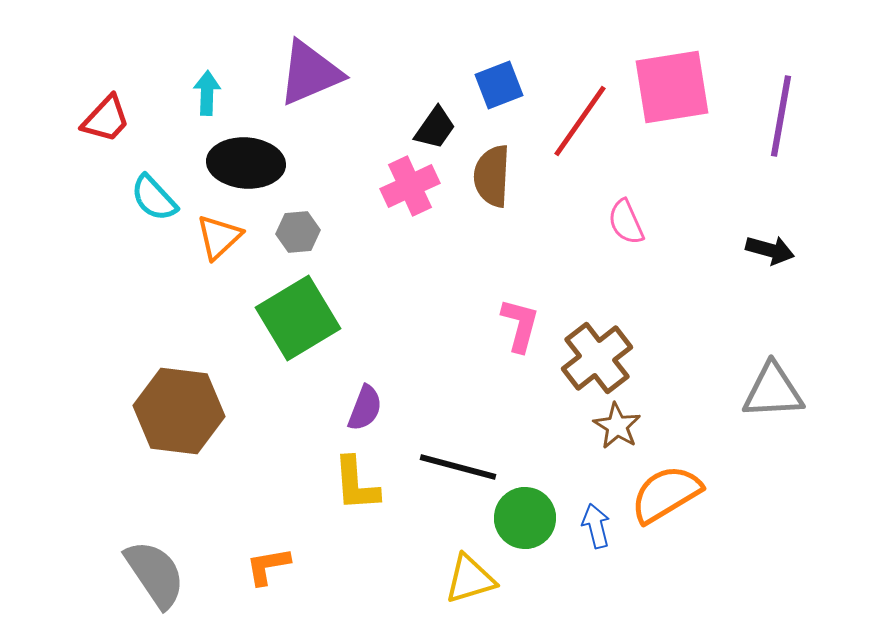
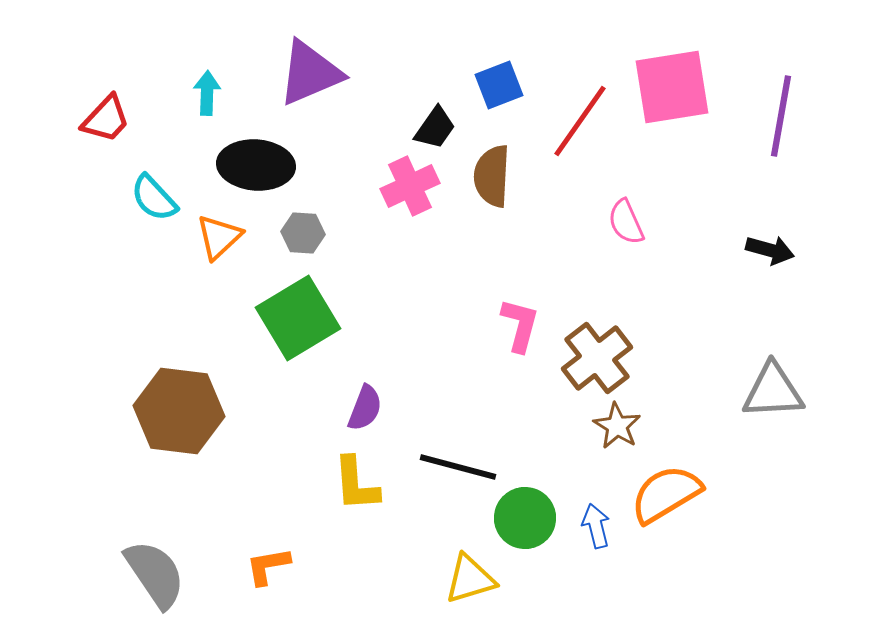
black ellipse: moved 10 px right, 2 px down
gray hexagon: moved 5 px right, 1 px down; rotated 9 degrees clockwise
